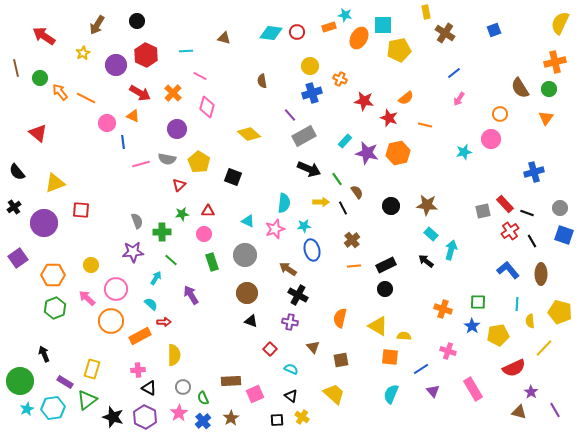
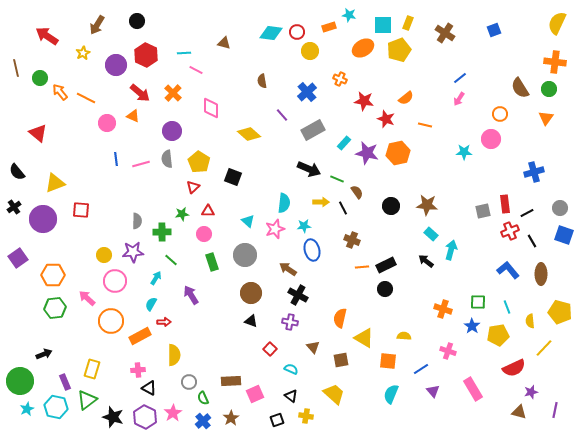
yellow rectangle at (426, 12): moved 18 px left, 11 px down; rotated 32 degrees clockwise
cyan star at (345, 15): moved 4 px right
yellow semicircle at (560, 23): moved 3 px left
red arrow at (44, 36): moved 3 px right
brown triangle at (224, 38): moved 5 px down
orange ellipse at (359, 38): moved 4 px right, 10 px down; rotated 30 degrees clockwise
yellow pentagon at (399, 50): rotated 10 degrees counterclockwise
cyan line at (186, 51): moved 2 px left, 2 px down
orange cross at (555, 62): rotated 20 degrees clockwise
yellow circle at (310, 66): moved 15 px up
blue line at (454, 73): moved 6 px right, 5 px down
pink line at (200, 76): moved 4 px left, 6 px up
red arrow at (140, 93): rotated 10 degrees clockwise
blue cross at (312, 93): moved 5 px left, 1 px up; rotated 24 degrees counterclockwise
pink diamond at (207, 107): moved 4 px right, 1 px down; rotated 15 degrees counterclockwise
purple line at (290, 115): moved 8 px left
red star at (389, 118): moved 3 px left, 1 px down
purple circle at (177, 129): moved 5 px left, 2 px down
gray rectangle at (304, 136): moved 9 px right, 6 px up
cyan rectangle at (345, 141): moved 1 px left, 2 px down
blue line at (123, 142): moved 7 px left, 17 px down
cyan star at (464, 152): rotated 14 degrees clockwise
gray semicircle at (167, 159): rotated 72 degrees clockwise
green line at (337, 179): rotated 32 degrees counterclockwise
red triangle at (179, 185): moved 14 px right, 2 px down
red rectangle at (505, 204): rotated 36 degrees clockwise
black line at (527, 213): rotated 48 degrees counterclockwise
gray semicircle at (137, 221): rotated 21 degrees clockwise
cyan triangle at (248, 221): rotated 16 degrees clockwise
purple circle at (44, 223): moved 1 px left, 4 px up
red cross at (510, 231): rotated 12 degrees clockwise
brown cross at (352, 240): rotated 28 degrees counterclockwise
yellow circle at (91, 265): moved 13 px right, 10 px up
orange line at (354, 266): moved 8 px right, 1 px down
pink circle at (116, 289): moved 1 px left, 8 px up
brown circle at (247, 293): moved 4 px right
cyan semicircle at (151, 304): rotated 104 degrees counterclockwise
cyan line at (517, 304): moved 10 px left, 3 px down; rotated 24 degrees counterclockwise
green hexagon at (55, 308): rotated 15 degrees clockwise
yellow triangle at (378, 326): moved 14 px left, 12 px down
black arrow at (44, 354): rotated 91 degrees clockwise
orange square at (390, 357): moved 2 px left, 4 px down
purple rectangle at (65, 382): rotated 35 degrees clockwise
gray circle at (183, 387): moved 6 px right, 5 px up
purple star at (531, 392): rotated 24 degrees clockwise
cyan hexagon at (53, 408): moved 3 px right, 1 px up; rotated 20 degrees clockwise
purple line at (555, 410): rotated 42 degrees clockwise
pink star at (179, 413): moved 6 px left
yellow cross at (302, 417): moved 4 px right, 1 px up; rotated 24 degrees counterclockwise
black square at (277, 420): rotated 16 degrees counterclockwise
